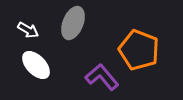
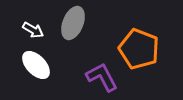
white arrow: moved 5 px right
orange pentagon: moved 1 px up
purple L-shape: rotated 12 degrees clockwise
